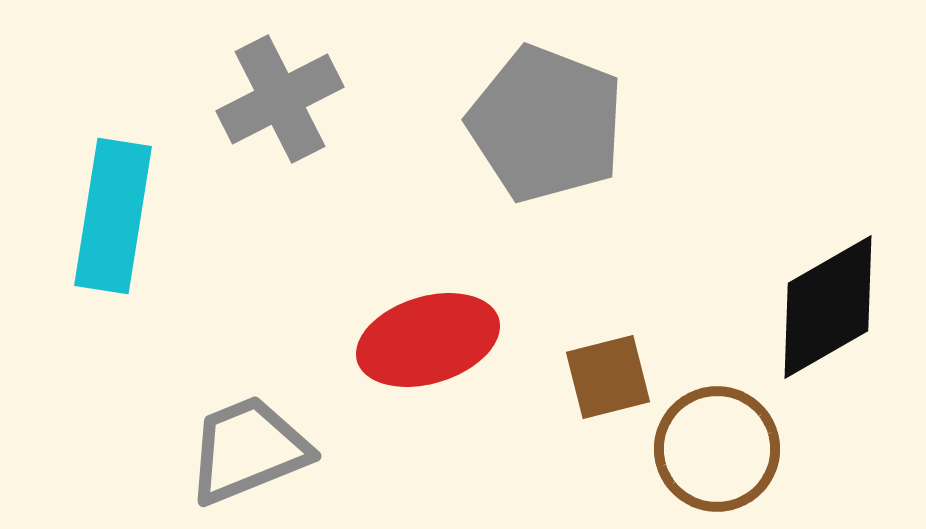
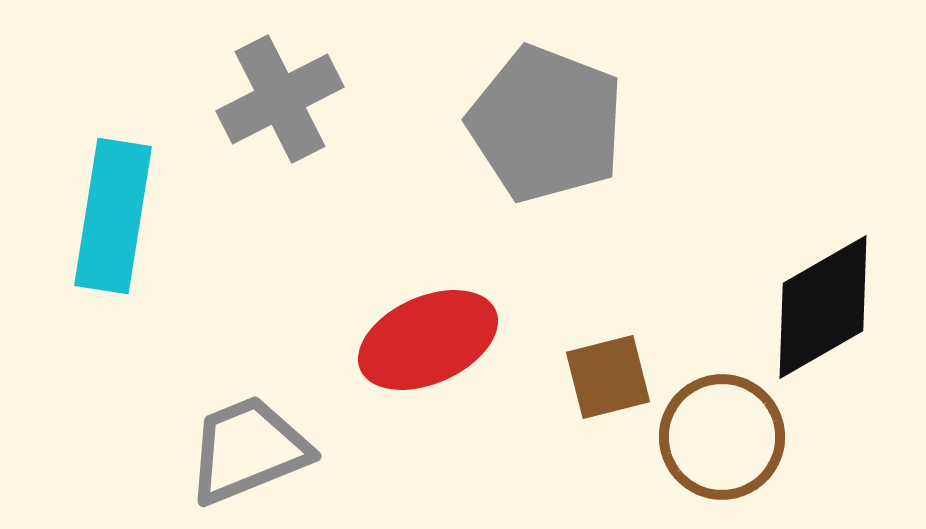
black diamond: moved 5 px left
red ellipse: rotated 7 degrees counterclockwise
brown circle: moved 5 px right, 12 px up
